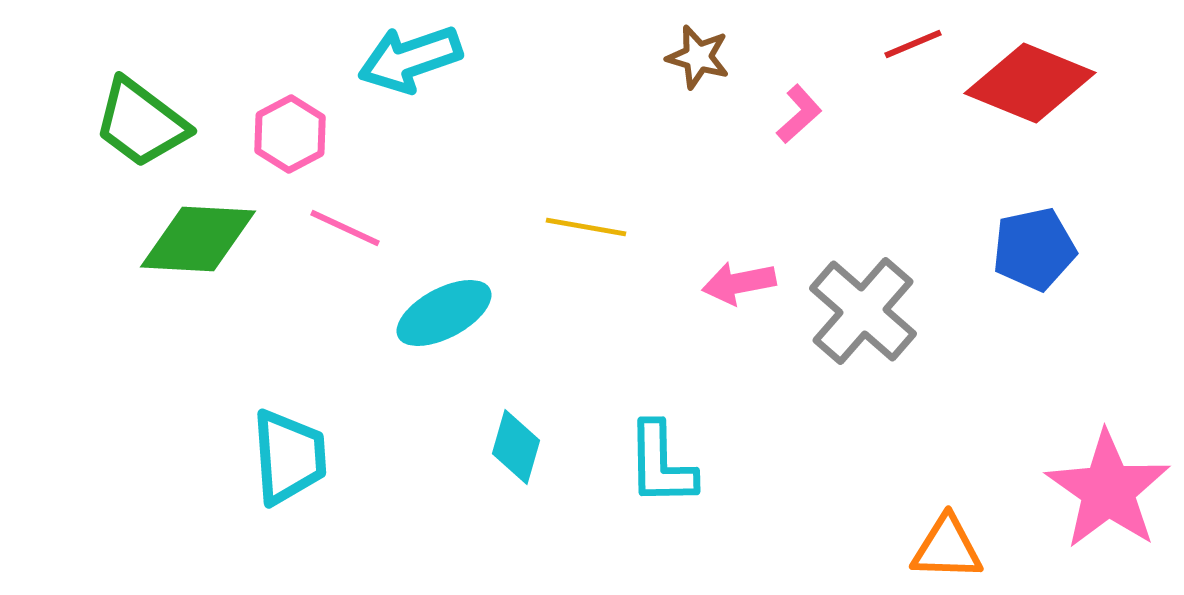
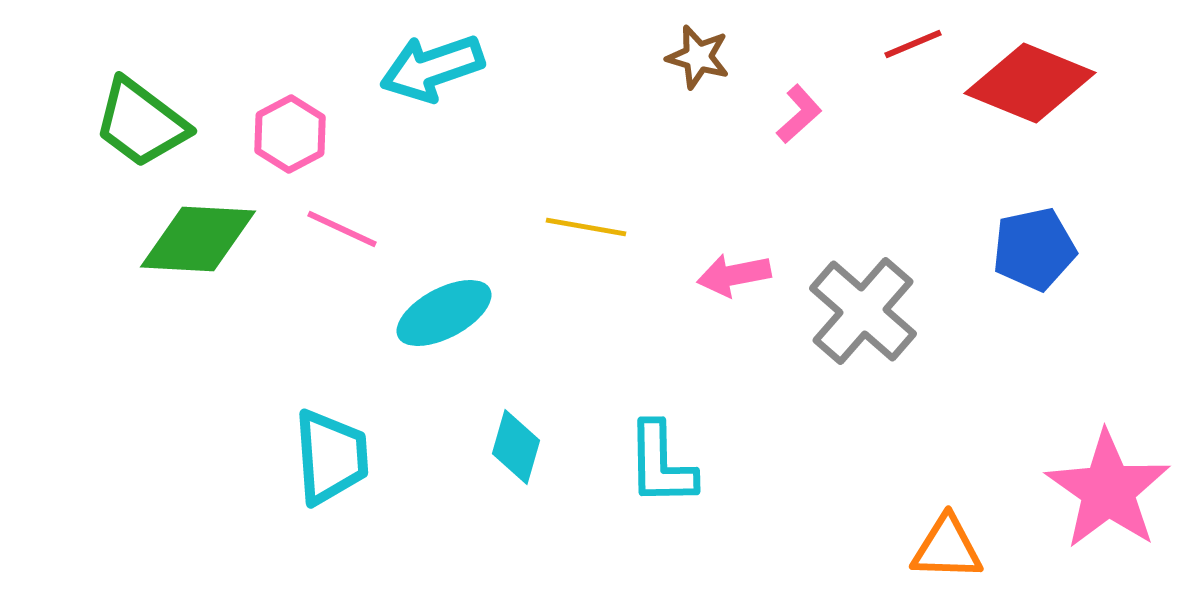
cyan arrow: moved 22 px right, 9 px down
pink line: moved 3 px left, 1 px down
pink arrow: moved 5 px left, 8 px up
cyan trapezoid: moved 42 px right
